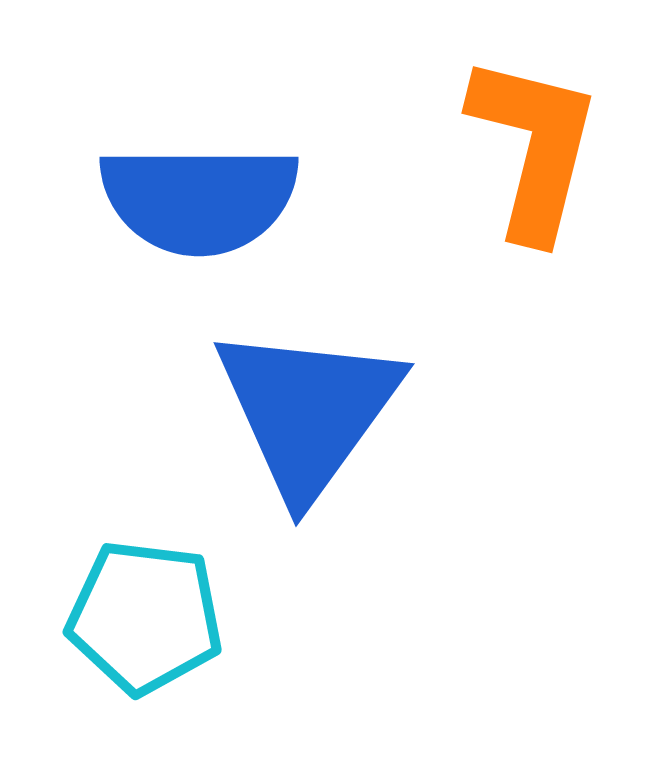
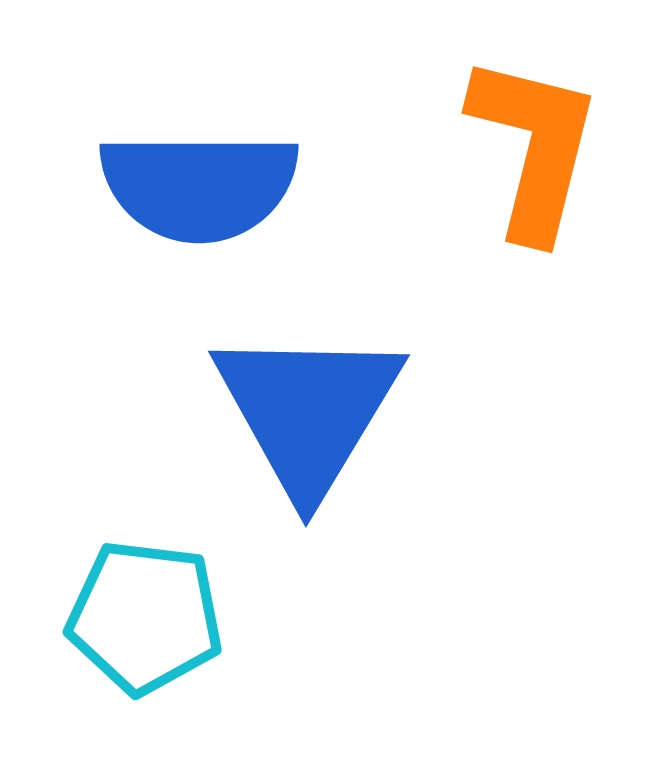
blue semicircle: moved 13 px up
blue triangle: rotated 5 degrees counterclockwise
